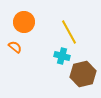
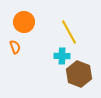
orange semicircle: rotated 32 degrees clockwise
cyan cross: rotated 14 degrees counterclockwise
brown hexagon: moved 4 px left; rotated 25 degrees counterclockwise
